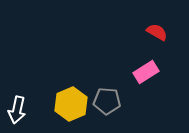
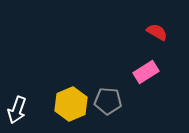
gray pentagon: moved 1 px right
white arrow: rotated 8 degrees clockwise
